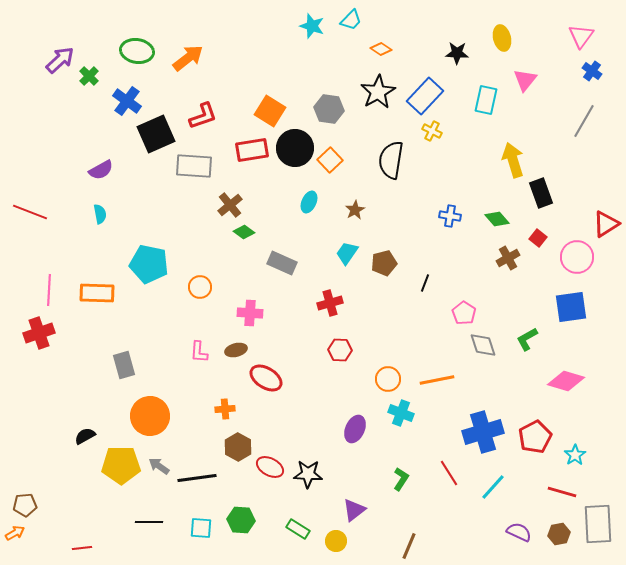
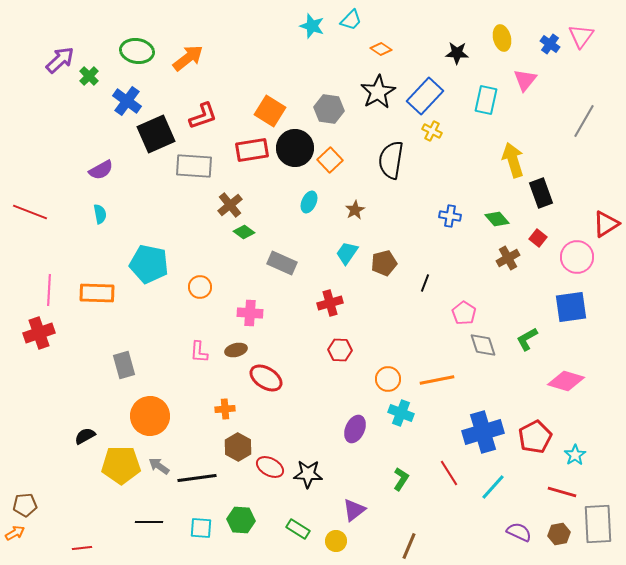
blue cross at (592, 71): moved 42 px left, 27 px up
